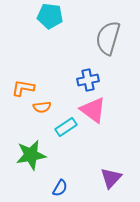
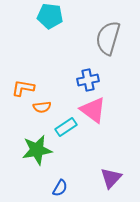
green star: moved 6 px right, 5 px up
